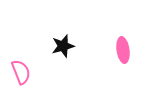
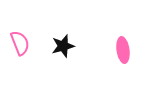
pink semicircle: moved 1 px left, 29 px up
